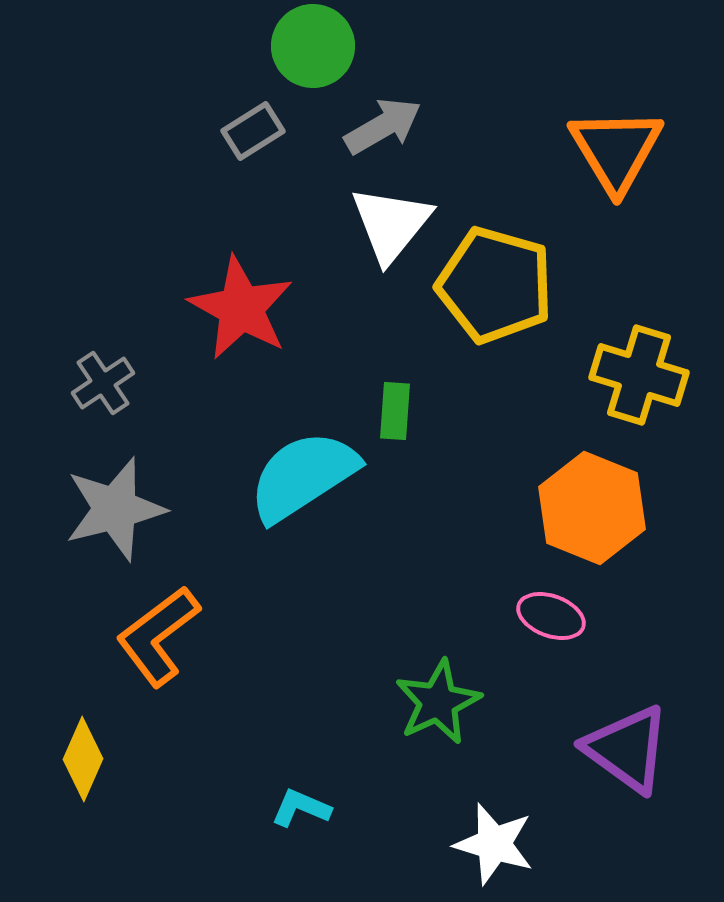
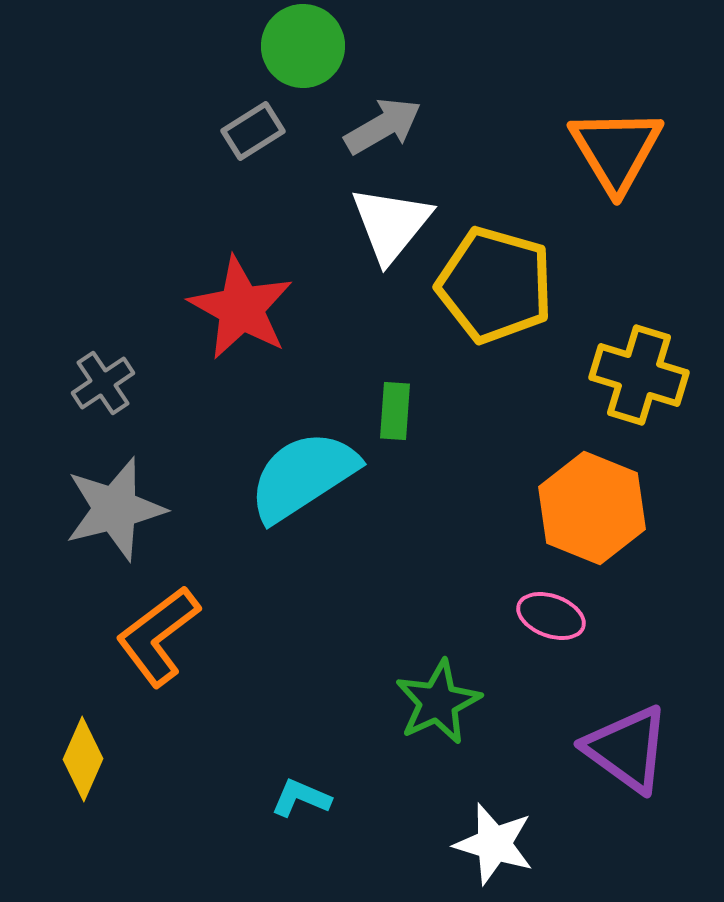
green circle: moved 10 px left
cyan L-shape: moved 10 px up
